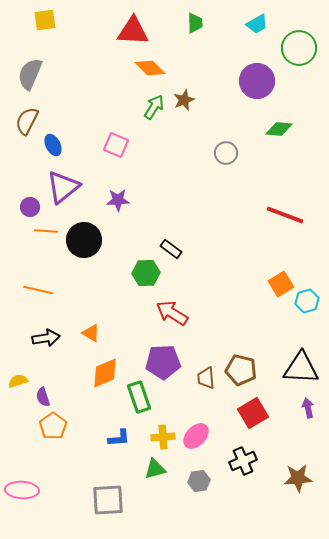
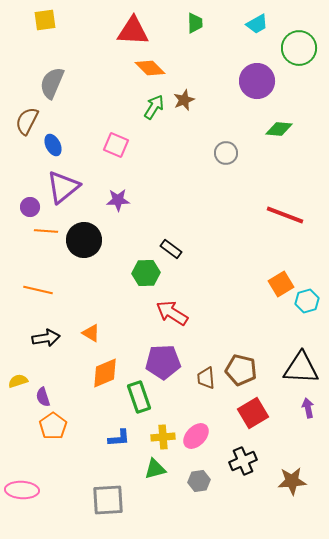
gray semicircle at (30, 74): moved 22 px right, 9 px down
brown star at (298, 478): moved 6 px left, 3 px down
